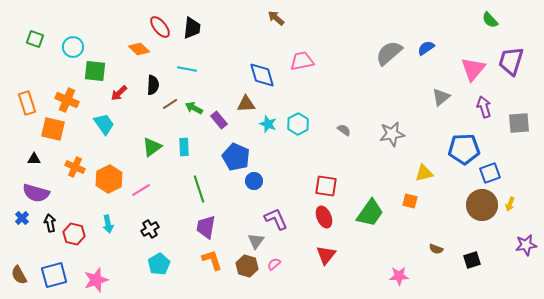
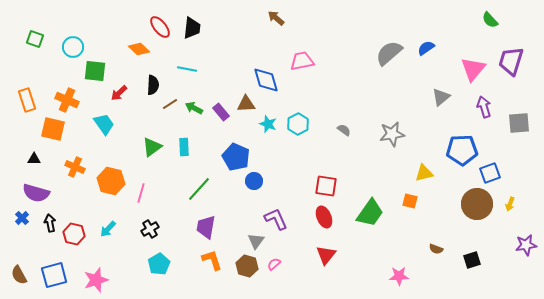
blue diamond at (262, 75): moved 4 px right, 5 px down
orange rectangle at (27, 103): moved 3 px up
purple rectangle at (219, 120): moved 2 px right, 8 px up
blue pentagon at (464, 149): moved 2 px left, 1 px down
orange hexagon at (109, 179): moved 2 px right, 2 px down; rotated 20 degrees counterclockwise
green line at (199, 189): rotated 60 degrees clockwise
pink line at (141, 190): moved 3 px down; rotated 42 degrees counterclockwise
brown circle at (482, 205): moved 5 px left, 1 px up
cyan arrow at (108, 224): moved 5 px down; rotated 54 degrees clockwise
